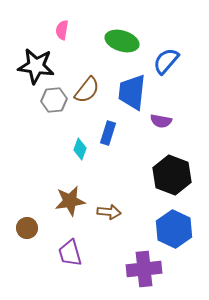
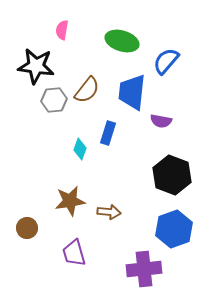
blue hexagon: rotated 15 degrees clockwise
purple trapezoid: moved 4 px right
